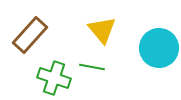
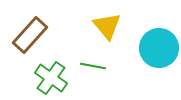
yellow triangle: moved 5 px right, 4 px up
green line: moved 1 px right, 1 px up
green cross: moved 3 px left; rotated 16 degrees clockwise
